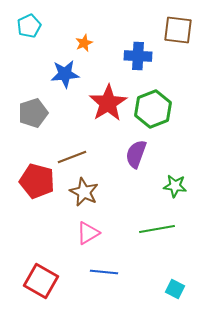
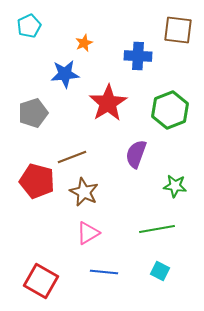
green hexagon: moved 17 px right, 1 px down
cyan square: moved 15 px left, 18 px up
